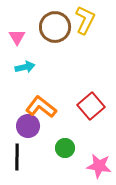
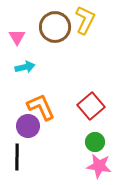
orange L-shape: rotated 28 degrees clockwise
green circle: moved 30 px right, 6 px up
